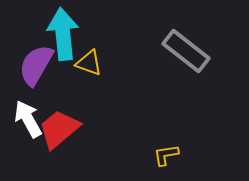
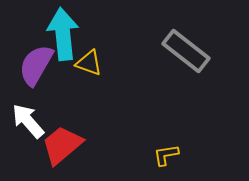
white arrow: moved 2 px down; rotated 12 degrees counterclockwise
red trapezoid: moved 3 px right, 16 px down
